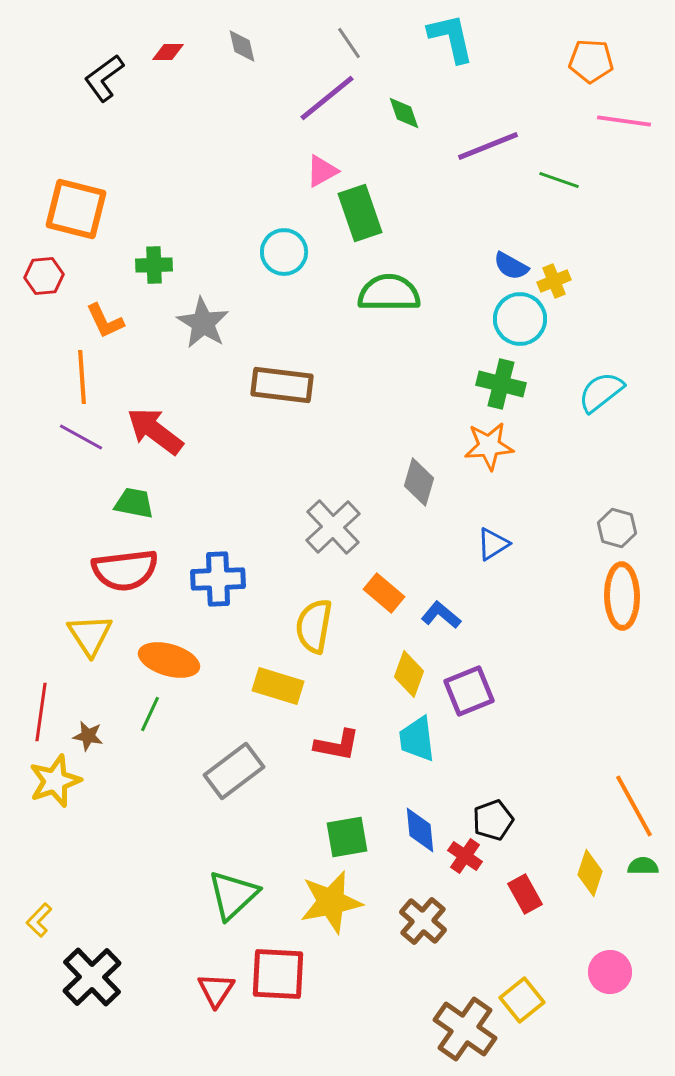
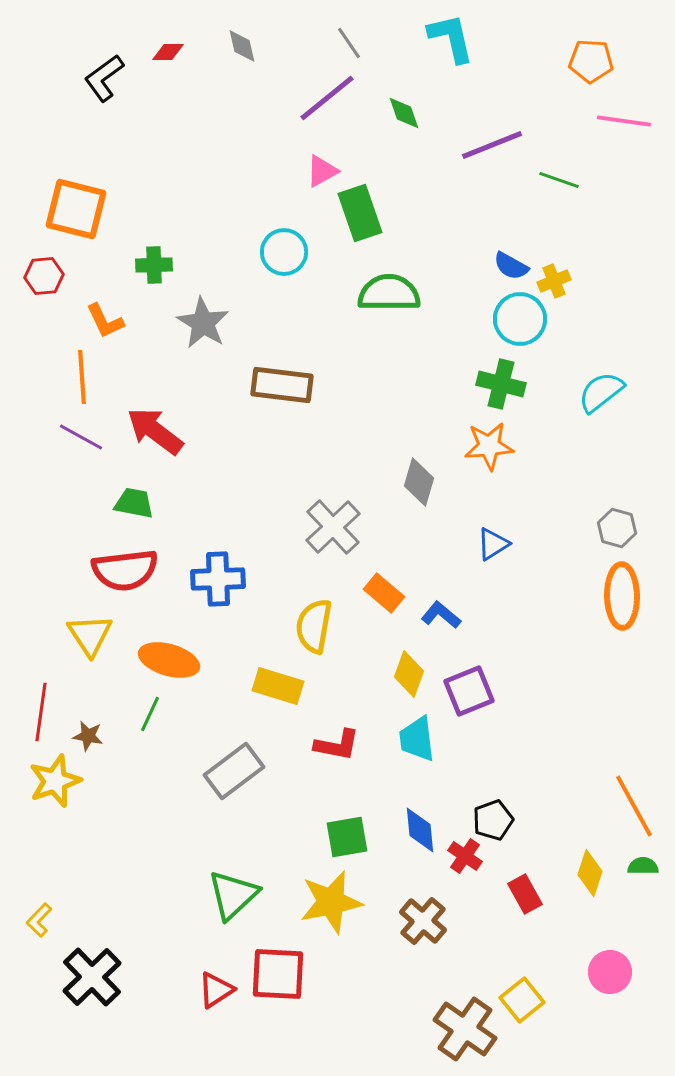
purple line at (488, 146): moved 4 px right, 1 px up
red triangle at (216, 990): rotated 24 degrees clockwise
